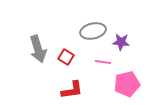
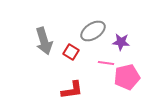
gray ellipse: rotated 20 degrees counterclockwise
gray arrow: moved 6 px right, 8 px up
red square: moved 5 px right, 5 px up
pink line: moved 3 px right, 1 px down
pink pentagon: moved 7 px up
